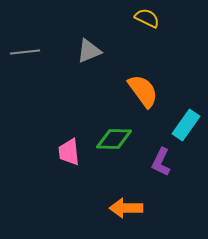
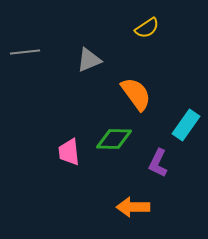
yellow semicircle: moved 10 px down; rotated 120 degrees clockwise
gray triangle: moved 9 px down
orange semicircle: moved 7 px left, 3 px down
purple L-shape: moved 3 px left, 1 px down
orange arrow: moved 7 px right, 1 px up
